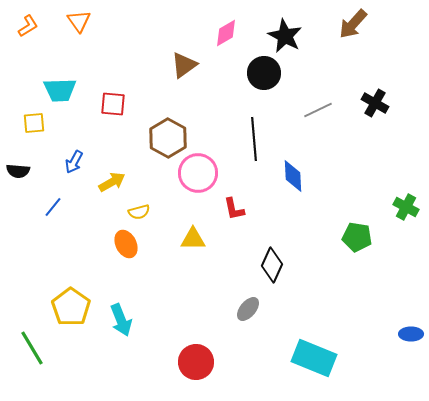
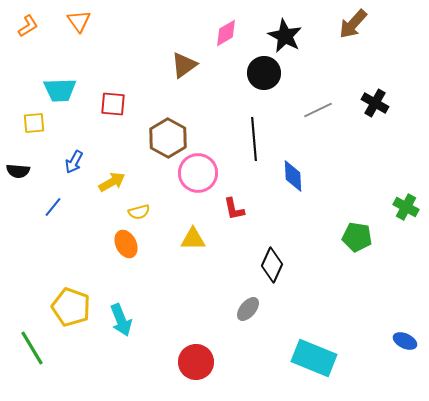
yellow pentagon: rotated 15 degrees counterclockwise
blue ellipse: moved 6 px left, 7 px down; rotated 25 degrees clockwise
